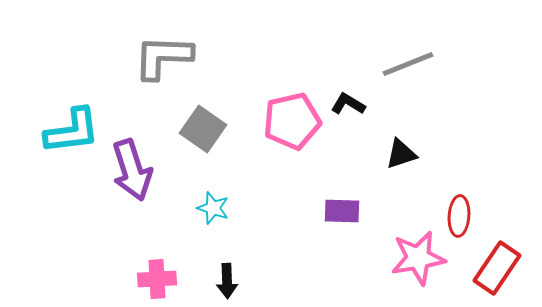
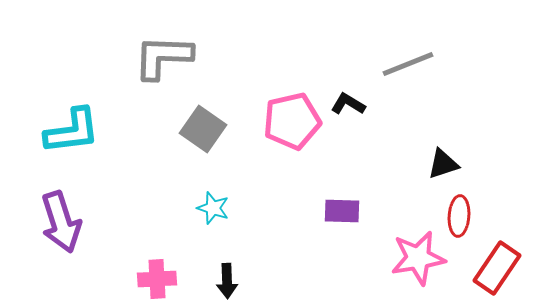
black triangle: moved 42 px right, 10 px down
purple arrow: moved 71 px left, 52 px down
